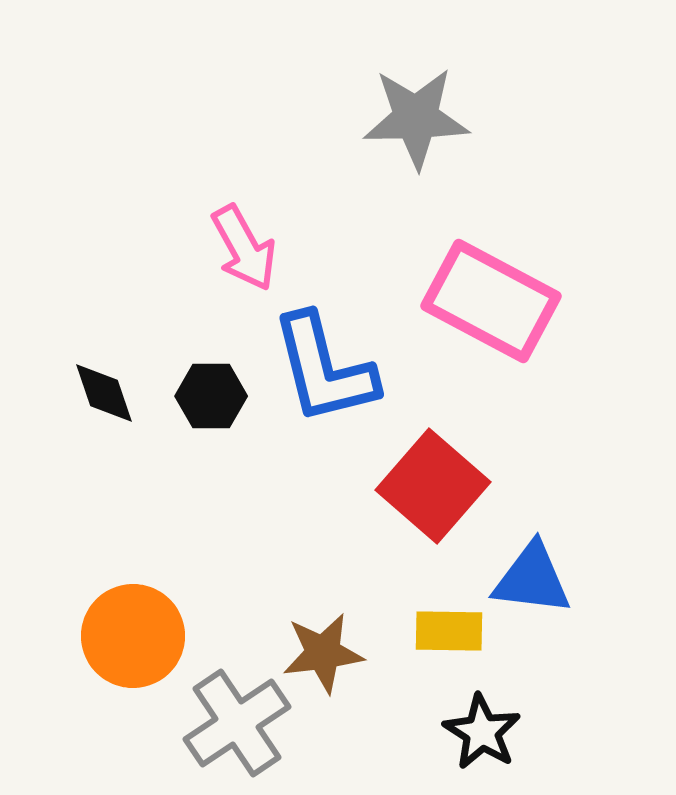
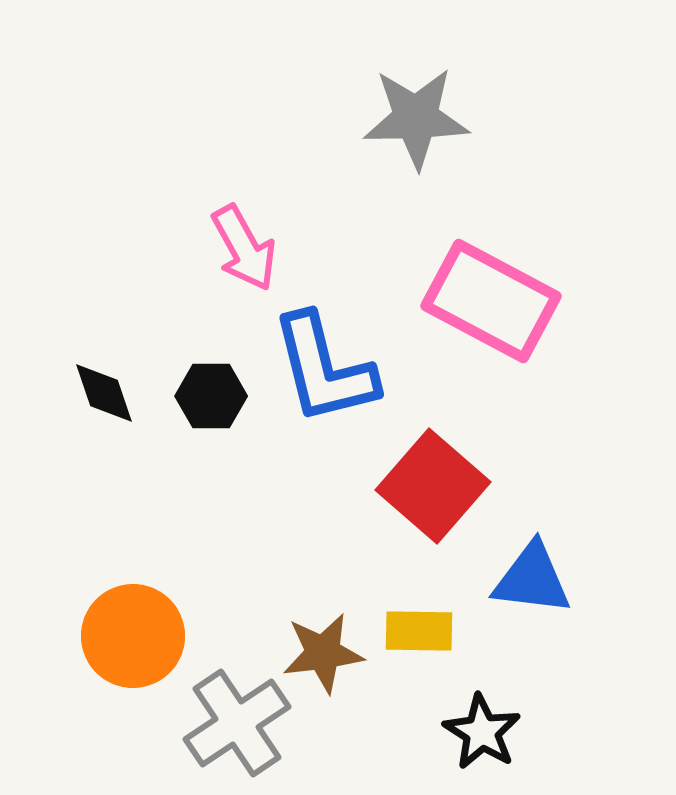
yellow rectangle: moved 30 px left
